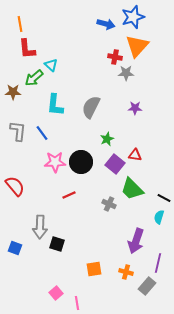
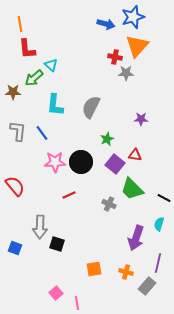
purple star: moved 6 px right, 11 px down
cyan semicircle: moved 7 px down
purple arrow: moved 3 px up
